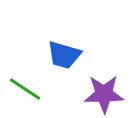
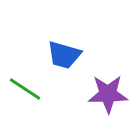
purple star: moved 4 px right
